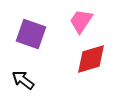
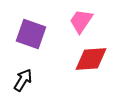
red diamond: rotated 12 degrees clockwise
black arrow: rotated 85 degrees clockwise
